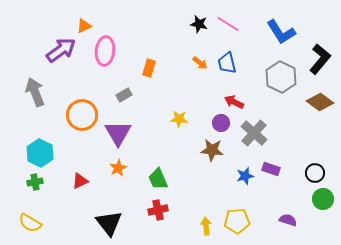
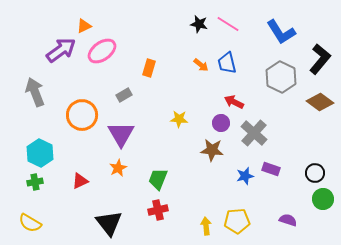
pink ellipse: moved 3 px left; rotated 48 degrees clockwise
orange arrow: moved 1 px right, 2 px down
purple triangle: moved 3 px right, 1 px down
green trapezoid: rotated 45 degrees clockwise
